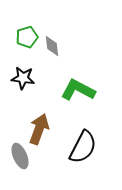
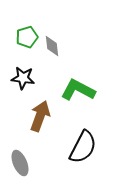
brown arrow: moved 1 px right, 13 px up
gray ellipse: moved 7 px down
